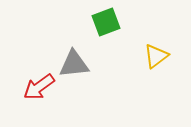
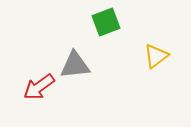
gray triangle: moved 1 px right, 1 px down
